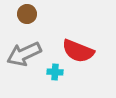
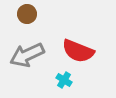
gray arrow: moved 3 px right, 1 px down
cyan cross: moved 9 px right, 8 px down; rotated 28 degrees clockwise
